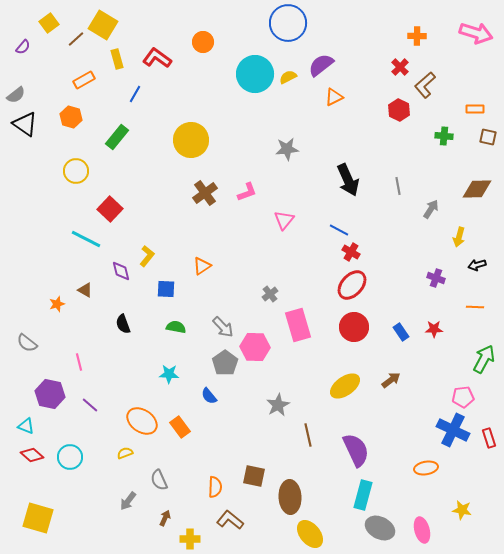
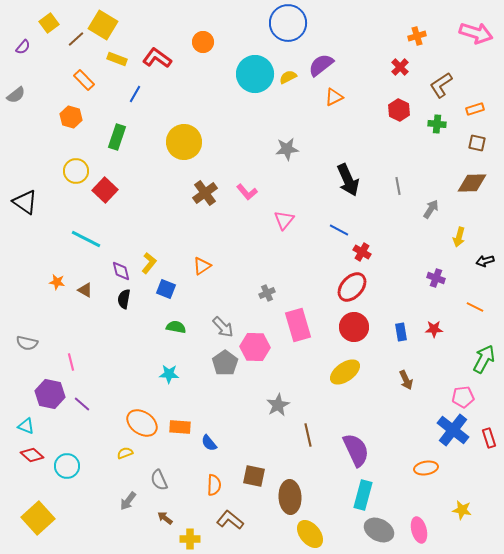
orange cross at (417, 36): rotated 18 degrees counterclockwise
yellow rectangle at (117, 59): rotated 54 degrees counterclockwise
orange rectangle at (84, 80): rotated 75 degrees clockwise
brown L-shape at (425, 85): moved 16 px right; rotated 8 degrees clockwise
orange rectangle at (475, 109): rotated 18 degrees counterclockwise
black triangle at (25, 124): moved 78 px down
green cross at (444, 136): moved 7 px left, 12 px up
green rectangle at (117, 137): rotated 20 degrees counterclockwise
brown square at (488, 137): moved 11 px left, 6 px down
yellow circle at (191, 140): moved 7 px left, 2 px down
brown diamond at (477, 189): moved 5 px left, 6 px up
pink L-shape at (247, 192): rotated 70 degrees clockwise
red square at (110, 209): moved 5 px left, 19 px up
red cross at (351, 252): moved 11 px right
yellow L-shape at (147, 256): moved 2 px right, 7 px down
black arrow at (477, 265): moved 8 px right, 4 px up
red ellipse at (352, 285): moved 2 px down
blue square at (166, 289): rotated 18 degrees clockwise
gray cross at (270, 294): moved 3 px left, 1 px up; rotated 14 degrees clockwise
orange star at (57, 304): moved 22 px up; rotated 28 degrees clockwise
orange line at (475, 307): rotated 24 degrees clockwise
black semicircle at (123, 324): moved 1 px right, 25 px up; rotated 30 degrees clockwise
blue rectangle at (401, 332): rotated 24 degrees clockwise
gray semicircle at (27, 343): rotated 25 degrees counterclockwise
pink line at (79, 362): moved 8 px left
brown arrow at (391, 380): moved 15 px right; rotated 102 degrees clockwise
yellow ellipse at (345, 386): moved 14 px up
blue semicircle at (209, 396): moved 47 px down
purple line at (90, 405): moved 8 px left, 1 px up
orange ellipse at (142, 421): moved 2 px down
orange rectangle at (180, 427): rotated 50 degrees counterclockwise
blue cross at (453, 430): rotated 12 degrees clockwise
cyan circle at (70, 457): moved 3 px left, 9 px down
orange semicircle at (215, 487): moved 1 px left, 2 px up
yellow square at (38, 518): rotated 32 degrees clockwise
brown arrow at (165, 518): rotated 77 degrees counterclockwise
gray ellipse at (380, 528): moved 1 px left, 2 px down
pink ellipse at (422, 530): moved 3 px left
